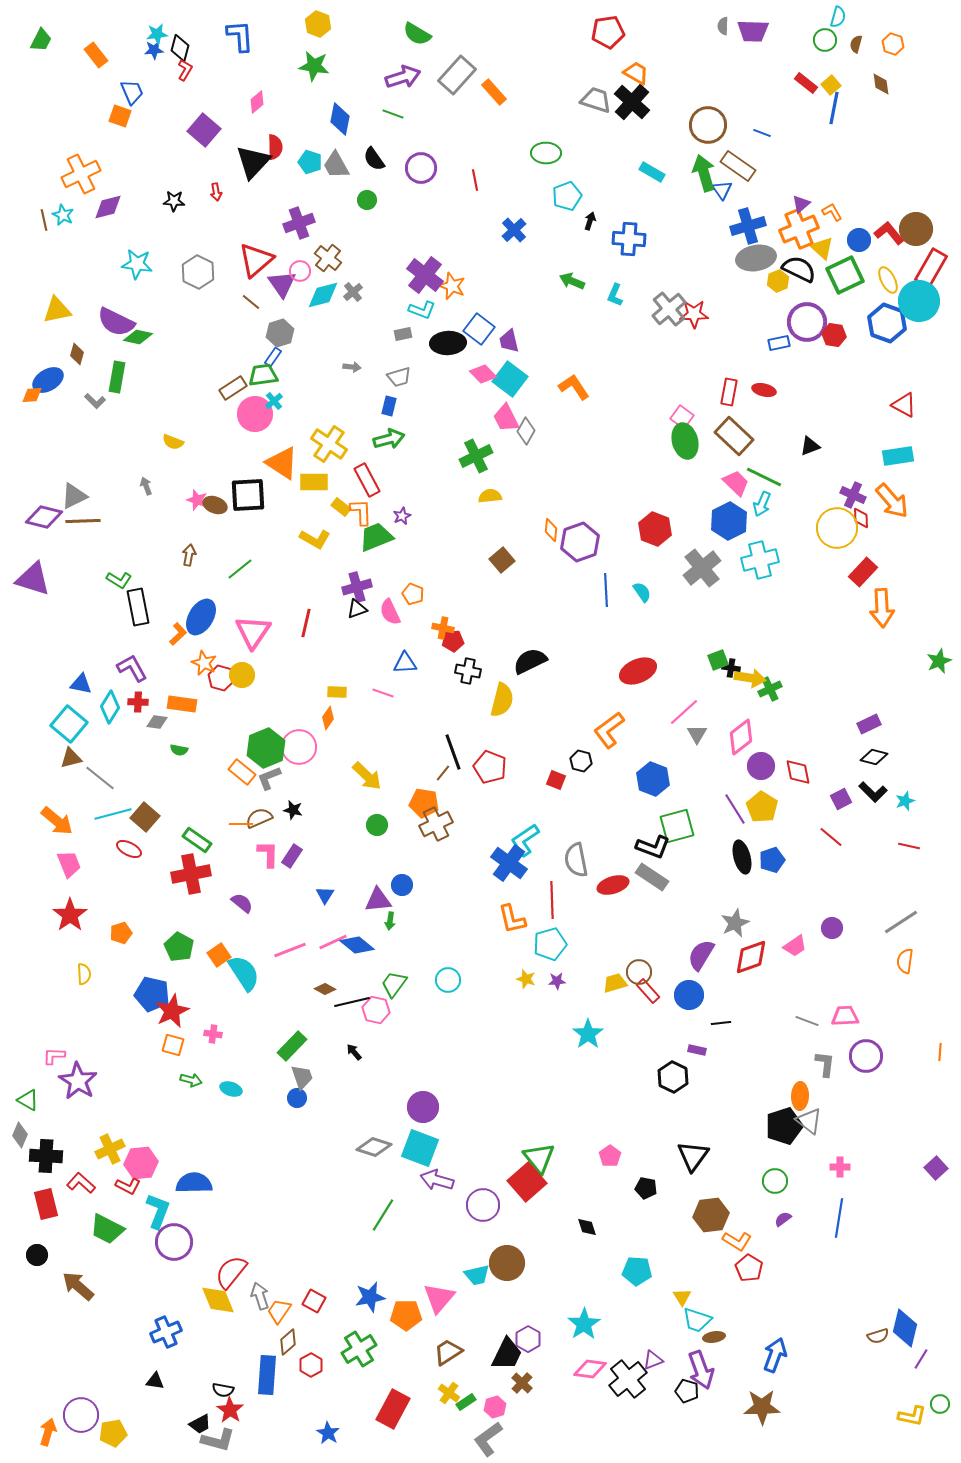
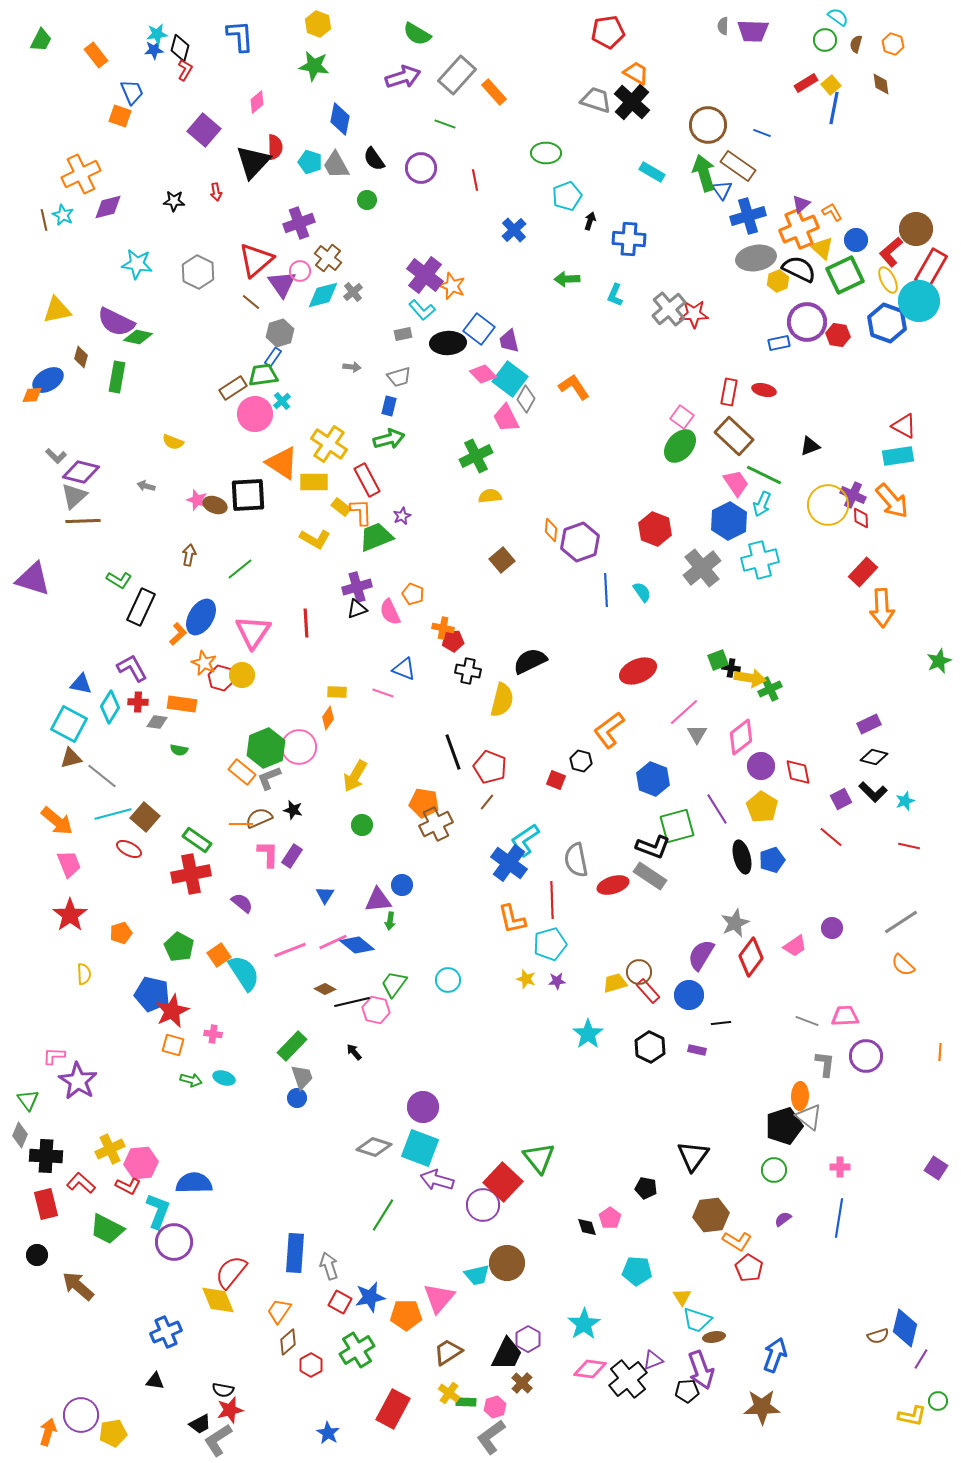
cyan semicircle at (838, 17): rotated 70 degrees counterclockwise
red rectangle at (806, 83): rotated 70 degrees counterclockwise
green line at (393, 114): moved 52 px right, 10 px down
blue cross at (748, 226): moved 10 px up
red L-shape at (889, 233): moved 2 px right, 19 px down; rotated 92 degrees counterclockwise
blue circle at (859, 240): moved 3 px left
green arrow at (572, 281): moved 5 px left, 2 px up; rotated 25 degrees counterclockwise
cyan L-shape at (422, 310): rotated 28 degrees clockwise
red hexagon at (834, 335): moved 4 px right
brown diamond at (77, 354): moved 4 px right, 3 px down
gray L-shape at (95, 401): moved 39 px left, 55 px down
cyan cross at (274, 401): moved 8 px right
red triangle at (904, 405): moved 21 px down
gray diamond at (526, 431): moved 32 px up
green ellipse at (685, 441): moved 5 px left, 5 px down; rotated 56 degrees clockwise
green line at (764, 477): moved 2 px up
pink trapezoid at (736, 483): rotated 12 degrees clockwise
gray arrow at (146, 486): rotated 54 degrees counterclockwise
gray triangle at (74, 496): rotated 16 degrees counterclockwise
purple diamond at (44, 517): moved 37 px right, 45 px up
yellow circle at (837, 528): moved 9 px left, 23 px up
black rectangle at (138, 607): moved 3 px right; rotated 36 degrees clockwise
red line at (306, 623): rotated 16 degrees counterclockwise
blue triangle at (405, 663): moved 1 px left, 6 px down; rotated 25 degrees clockwise
cyan square at (69, 724): rotated 12 degrees counterclockwise
brown line at (443, 773): moved 44 px right, 29 px down
yellow arrow at (367, 776): moved 12 px left; rotated 76 degrees clockwise
gray line at (100, 778): moved 2 px right, 2 px up
purple line at (735, 809): moved 18 px left
green circle at (377, 825): moved 15 px left
gray rectangle at (652, 877): moved 2 px left, 1 px up
red diamond at (751, 957): rotated 33 degrees counterclockwise
orange semicircle at (905, 961): moved 2 px left, 4 px down; rotated 55 degrees counterclockwise
black hexagon at (673, 1077): moved 23 px left, 30 px up
cyan ellipse at (231, 1089): moved 7 px left, 11 px up
green triangle at (28, 1100): rotated 25 degrees clockwise
gray triangle at (809, 1121): moved 4 px up
pink pentagon at (610, 1156): moved 62 px down
purple square at (936, 1168): rotated 15 degrees counterclockwise
green circle at (775, 1181): moved 1 px left, 11 px up
red square at (527, 1182): moved 24 px left; rotated 6 degrees counterclockwise
gray arrow at (260, 1296): moved 69 px right, 30 px up
red square at (314, 1301): moved 26 px right, 1 px down
green cross at (359, 1349): moved 2 px left, 1 px down
blue rectangle at (267, 1375): moved 28 px right, 122 px up
black pentagon at (687, 1391): rotated 20 degrees counterclockwise
green rectangle at (466, 1402): rotated 36 degrees clockwise
green circle at (940, 1404): moved 2 px left, 3 px up
red star at (230, 1410): rotated 24 degrees clockwise
gray L-shape at (488, 1439): moved 3 px right, 2 px up
gray L-shape at (218, 1440): rotated 132 degrees clockwise
